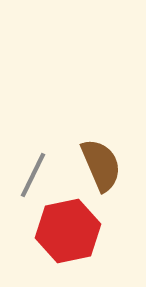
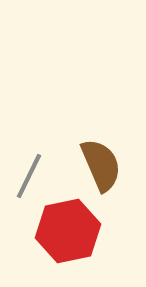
gray line: moved 4 px left, 1 px down
